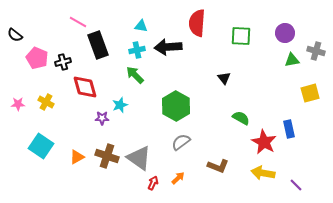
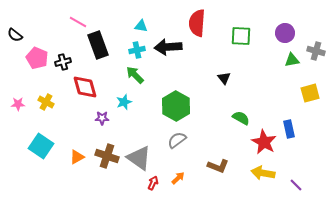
cyan star: moved 4 px right, 3 px up
gray semicircle: moved 4 px left, 2 px up
